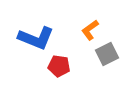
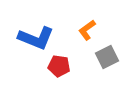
orange L-shape: moved 3 px left
gray square: moved 3 px down
